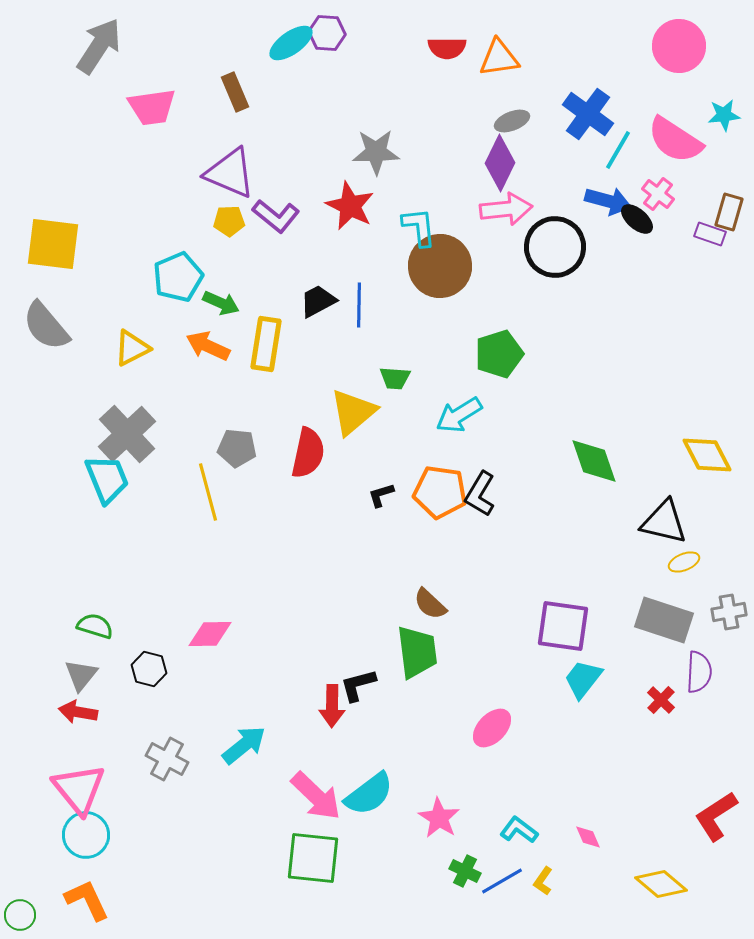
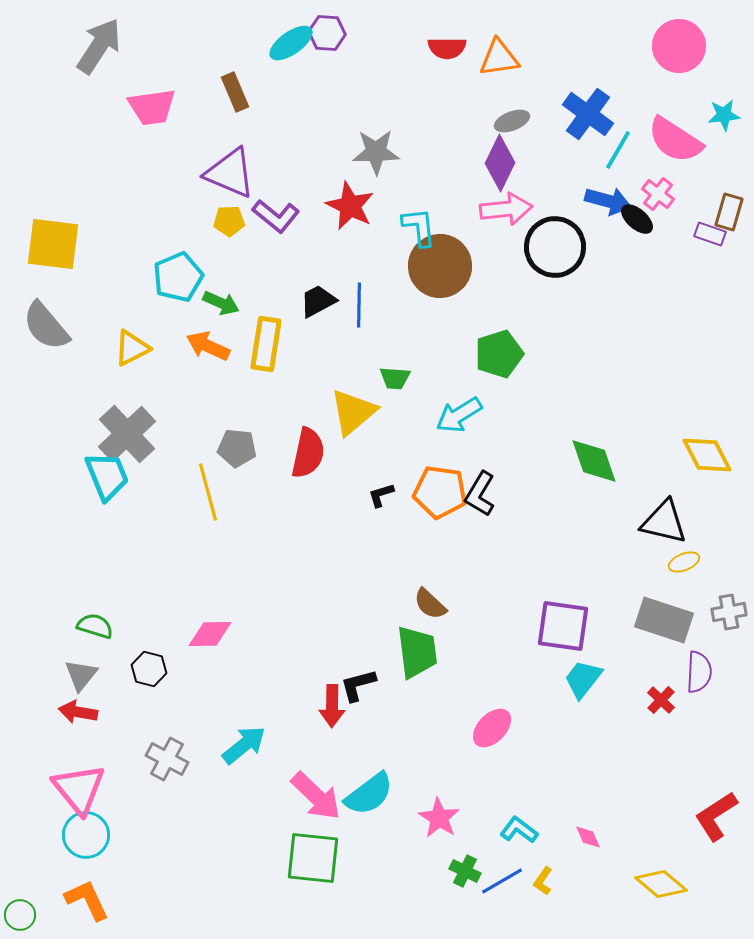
cyan trapezoid at (107, 479): moved 3 px up
